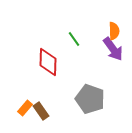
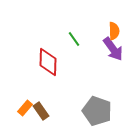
gray pentagon: moved 7 px right, 12 px down
